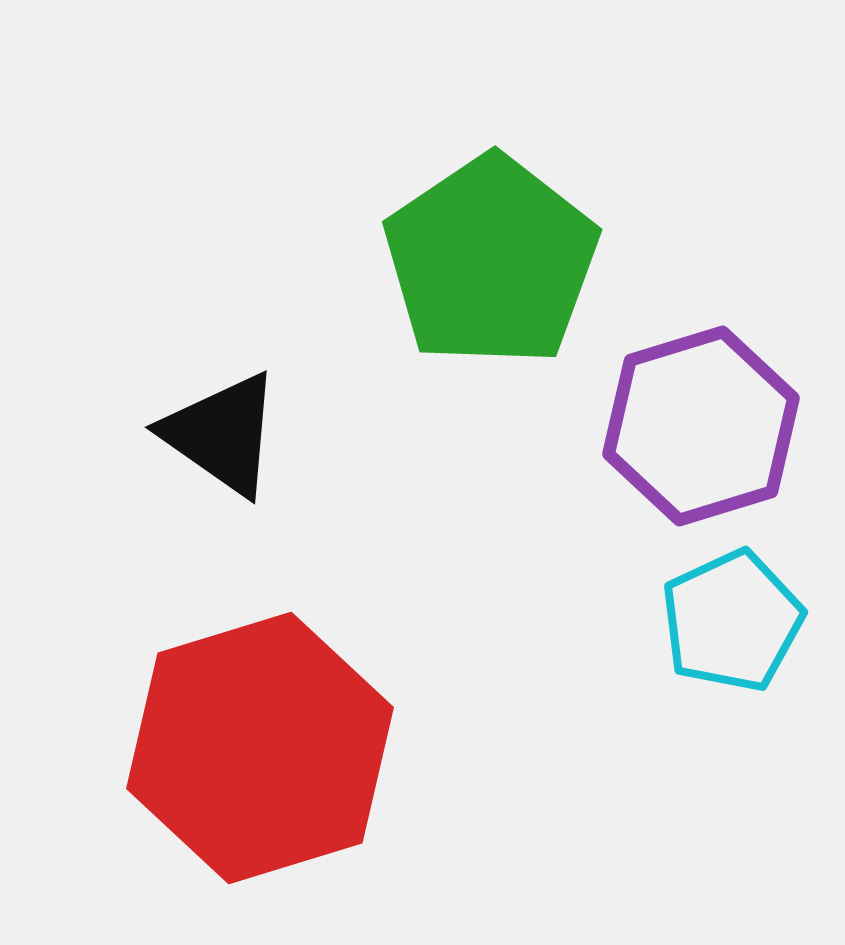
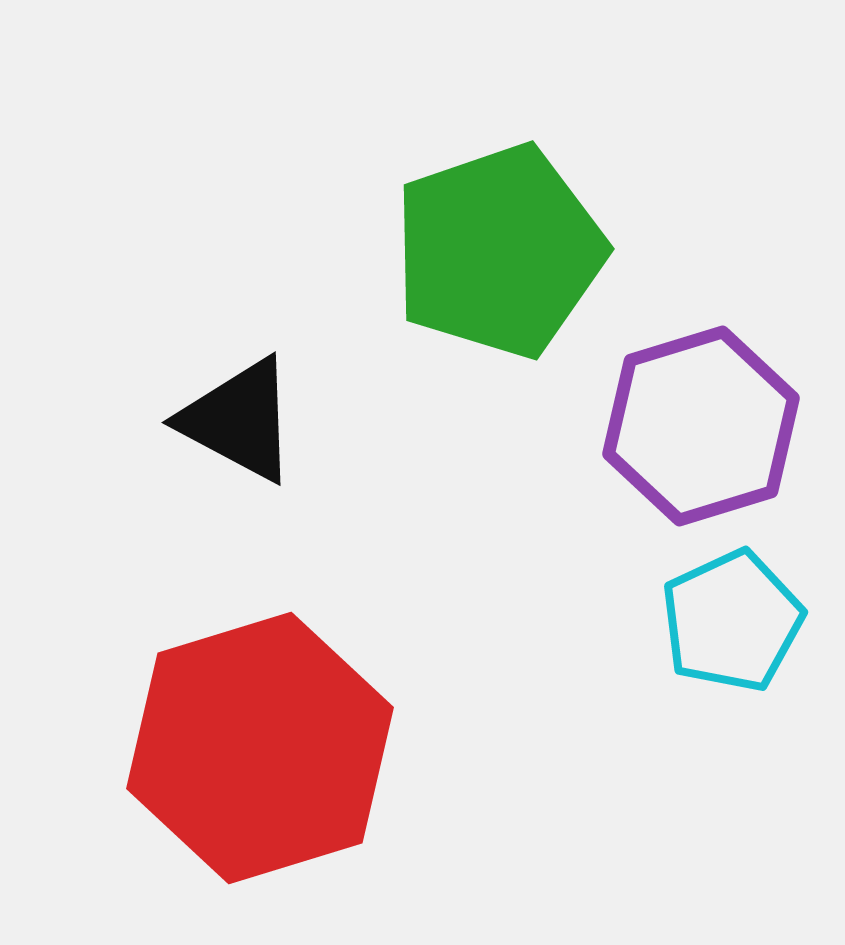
green pentagon: moved 8 px right, 10 px up; rotated 15 degrees clockwise
black triangle: moved 17 px right, 14 px up; rotated 7 degrees counterclockwise
